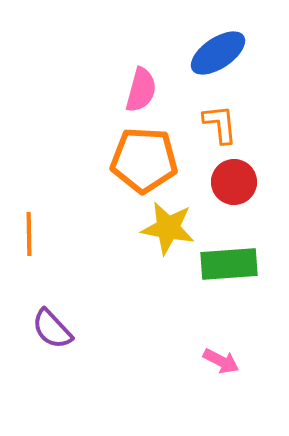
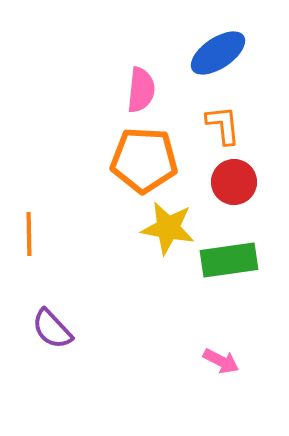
pink semicircle: rotated 9 degrees counterclockwise
orange L-shape: moved 3 px right, 1 px down
green rectangle: moved 4 px up; rotated 4 degrees counterclockwise
